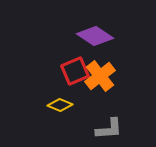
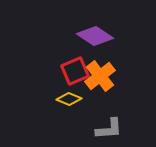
yellow diamond: moved 9 px right, 6 px up
